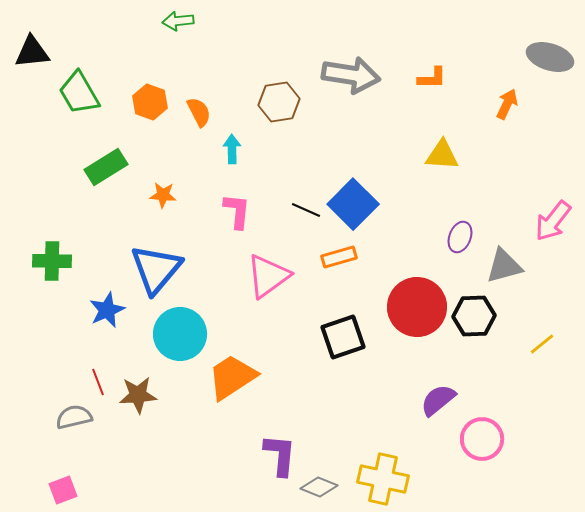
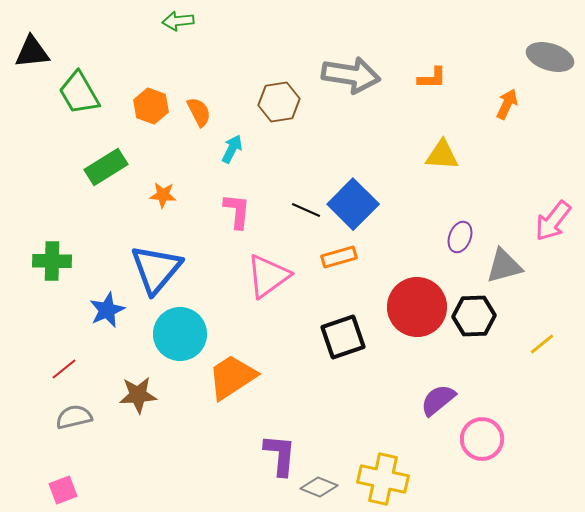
orange hexagon: moved 1 px right, 4 px down
cyan arrow: rotated 28 degrees clockwise
red line: moved 34 px left, 13 px up; rotated 72 degrees clockwise
